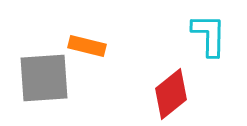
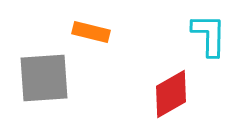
orange rectangle: moved 4 px right, 14 px up
red diamond: rotated 9 degrees clockwise
